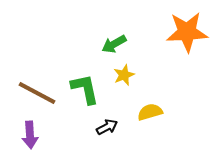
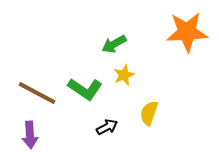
green L-shape: rotated 136 degrees clockwise
yellow semicircle: moved 1 px left, 1 px down; rotated 55 degrees counterclockwise
